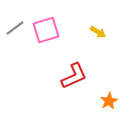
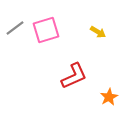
orange star: moved 4 px up
